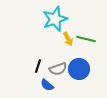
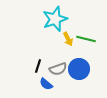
blue semicircle: moved 1 px left, 1 px up
